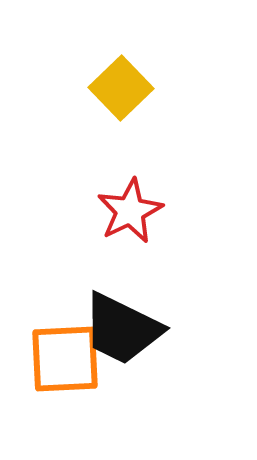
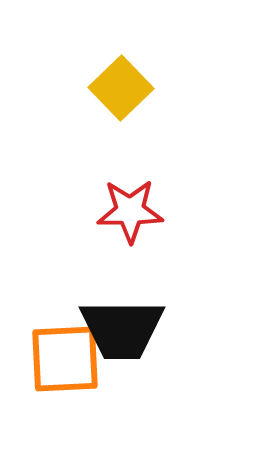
red star: rotated 26 degrees clockwise
black trapezoid: rotated 26 degrees counterclockwise
